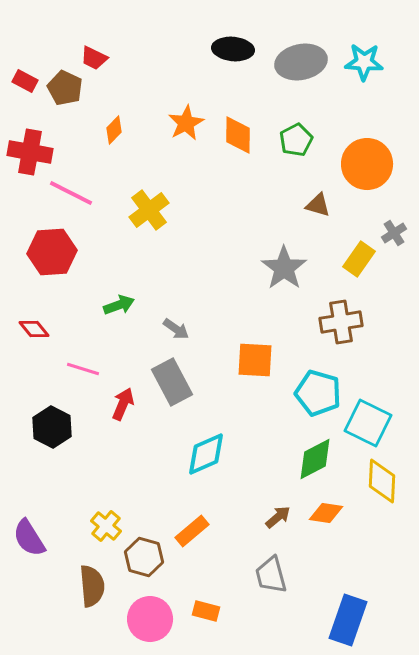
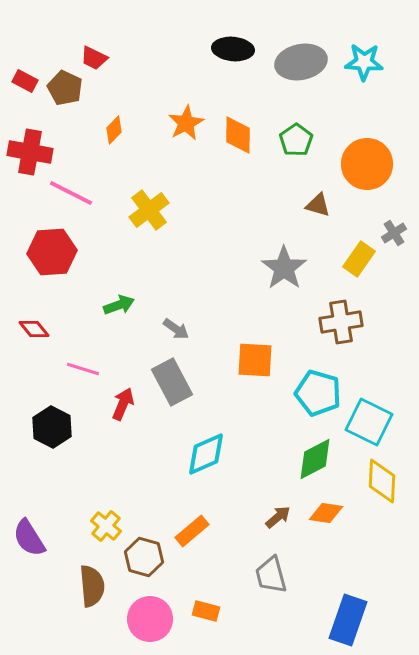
green pentagon at (296, 140): rotated 8 degrees counterclockwise
cyan square at (368, 423): moved 1 px right, 1 px up
